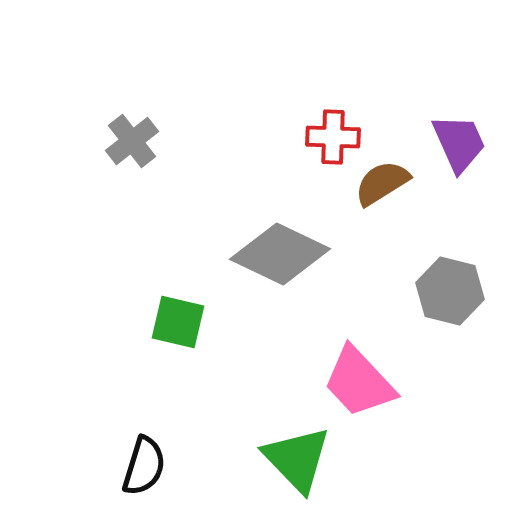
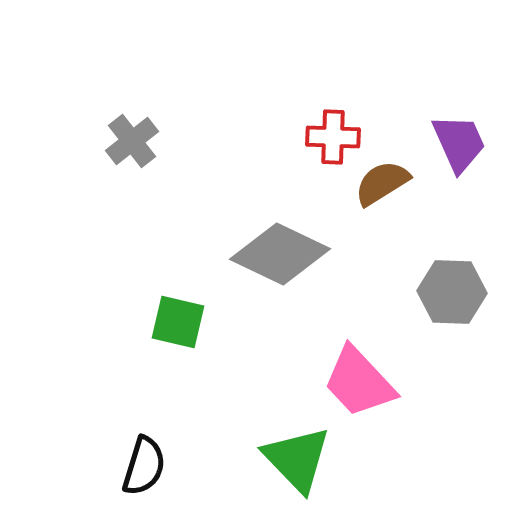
gray hexagon: moved 2 px right, 1 px down; rotated 12 degrees counterclockwise
